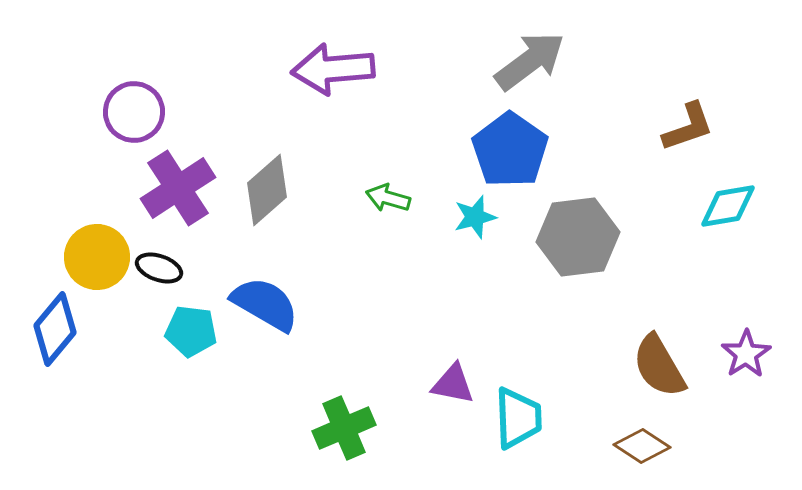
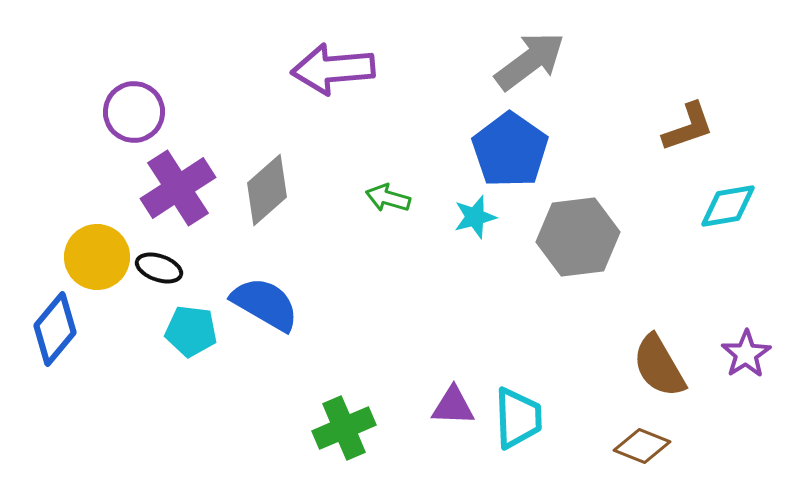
purple triangle: moved 22 px down; rotated 9 degrees counterclockwise
brown diamond: rotated 12 degrees counterclockwise
